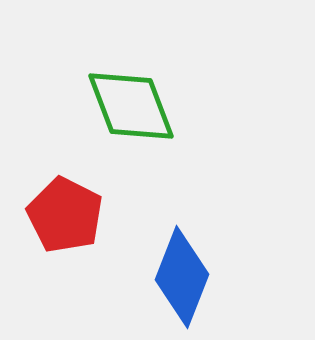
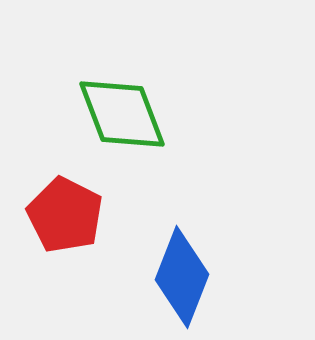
green diamond: moved 9 px left, 8 px down
